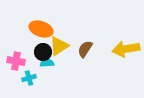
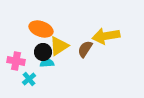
yellow arrow: moved 20 px left, 13 px up
cyan cross: moved 1 px down; rotated 24 degrees counterclockwise
